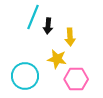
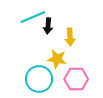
cyan line: rotated 45 degrees clockwise
cyan circle: moved 14 px right, 3 px down
